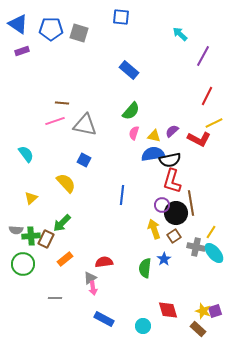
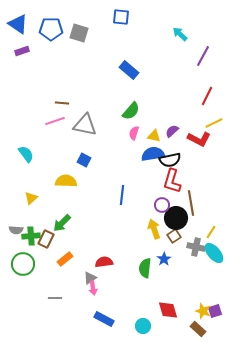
yellow semicircle at (66, 183): moved 2 px up; rotated 45 degrees counterclockwise
black circle at (176, 213): moved 5 px down
